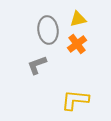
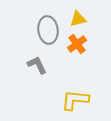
gray L-shape: rotated 85 degrees clockwise
